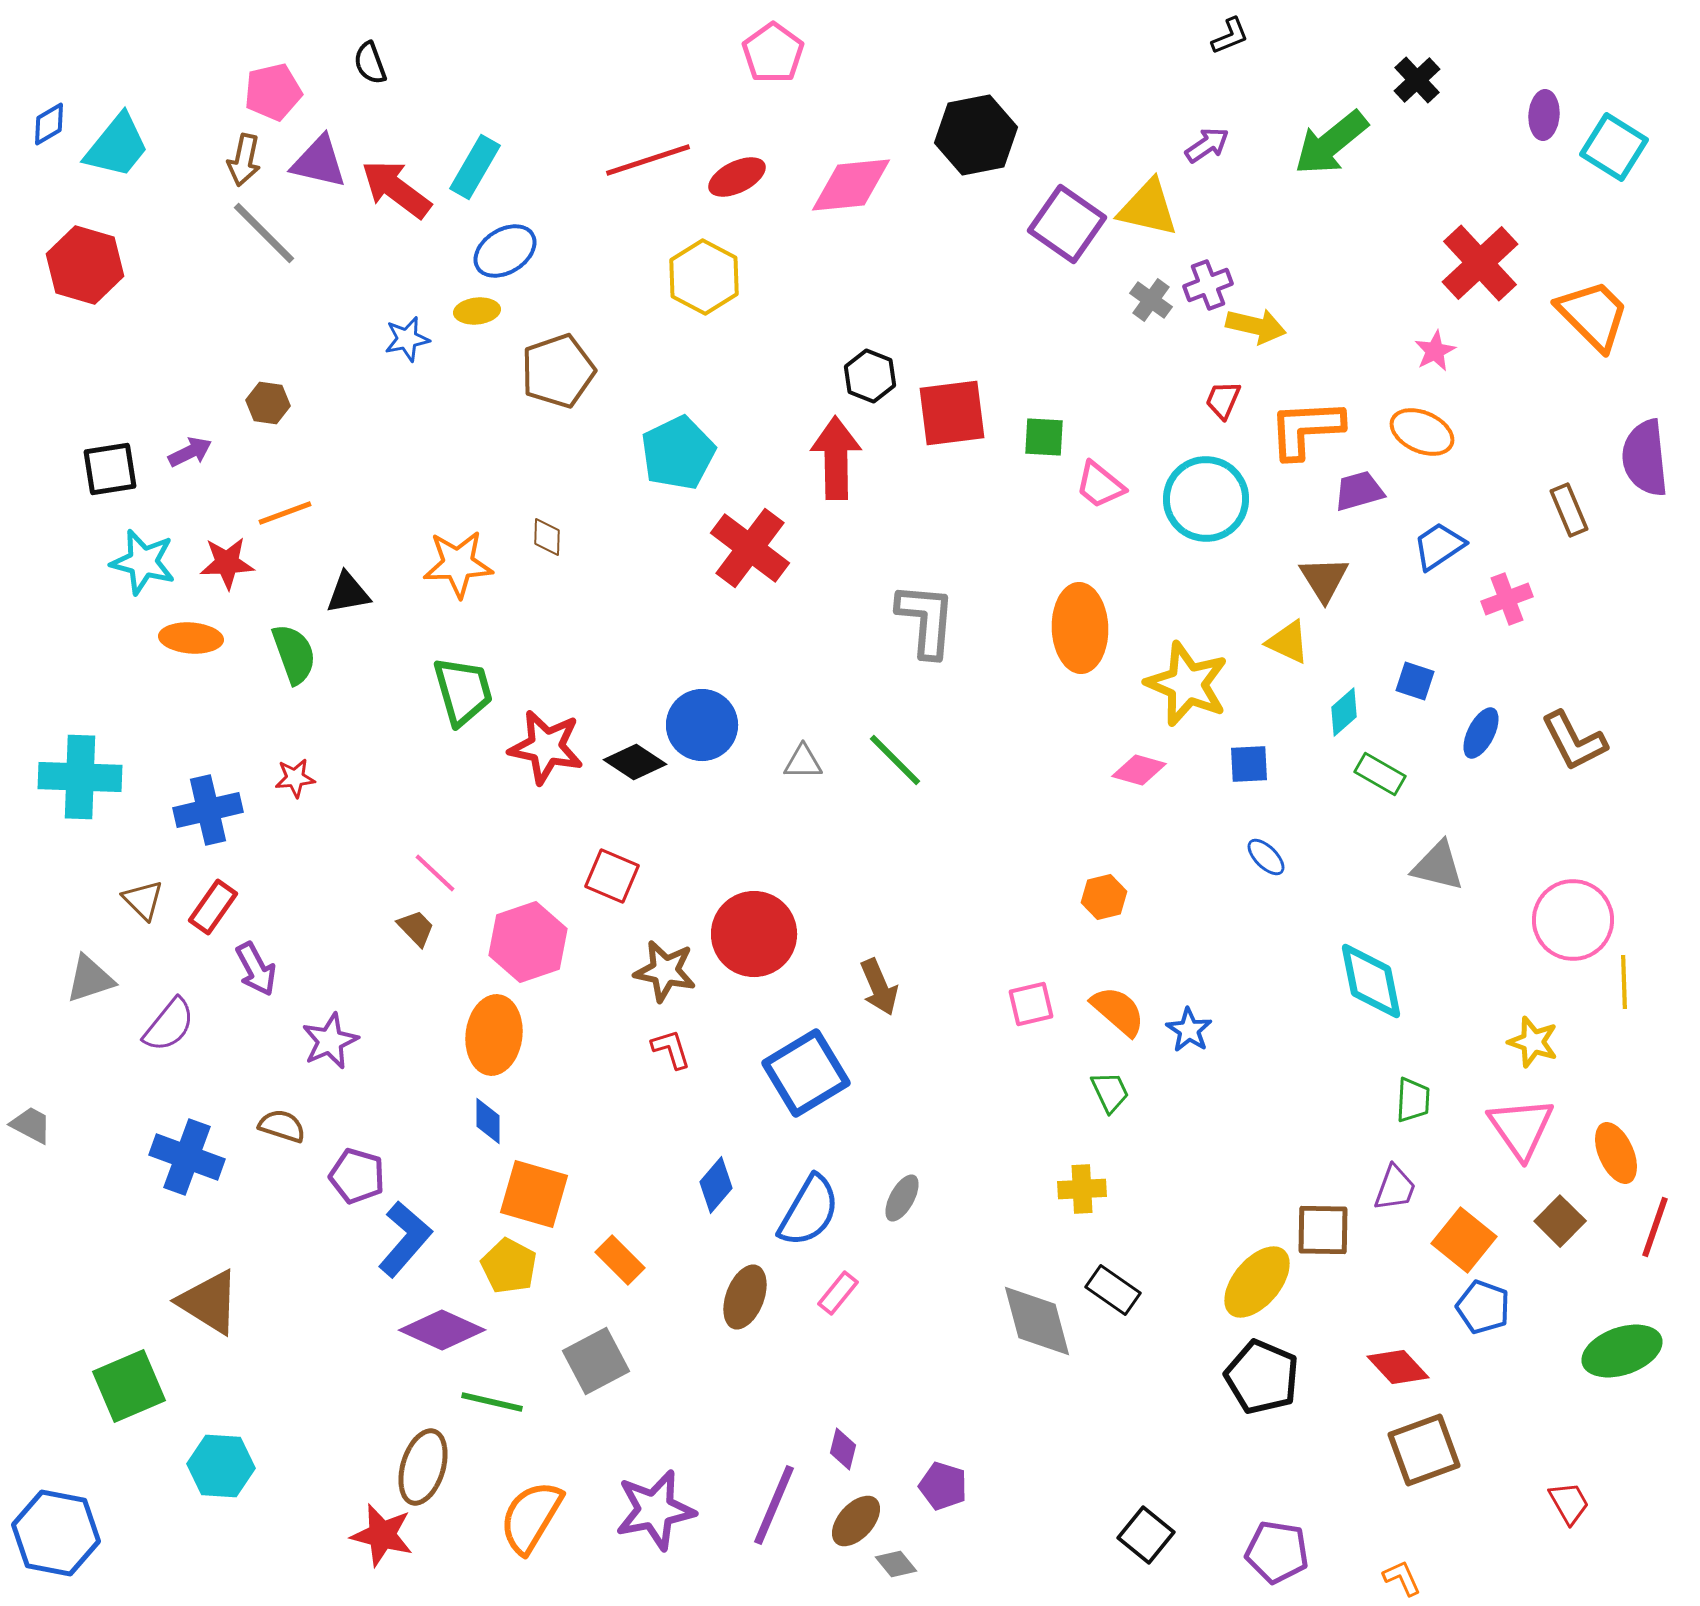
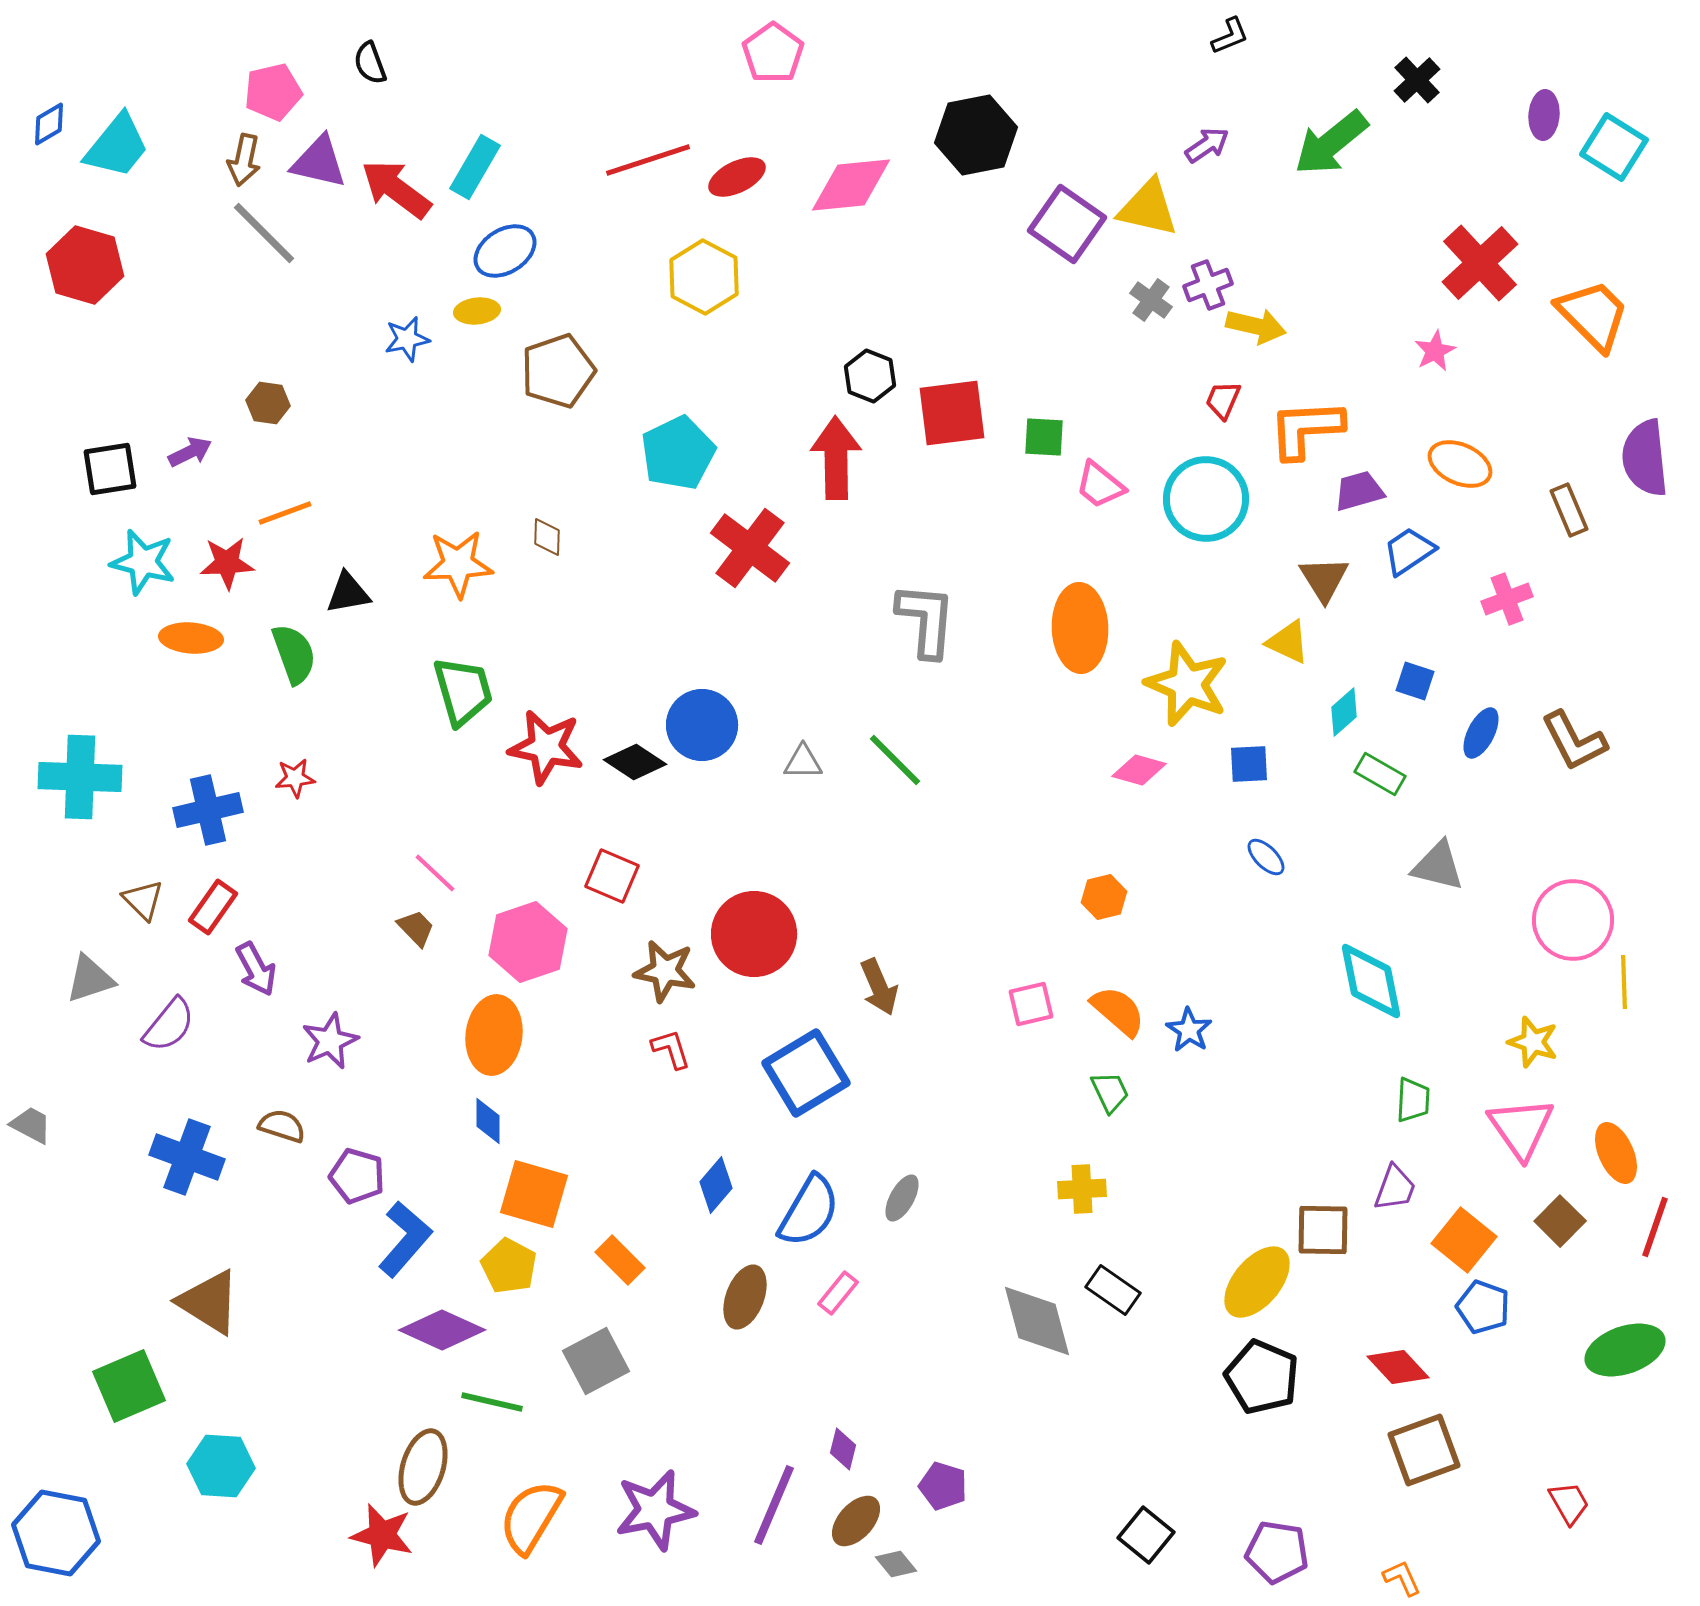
orange ellipse at (1422, 432): moved 38 px right, 32 px down
blue trapezoid at (1439, 546): moved 30 px left, 5 px down
green ellipse at (1622, 1351): moved 3 px right, 1 px up
